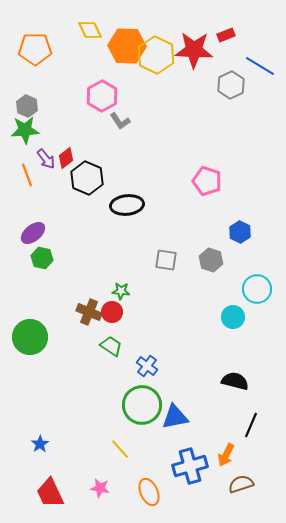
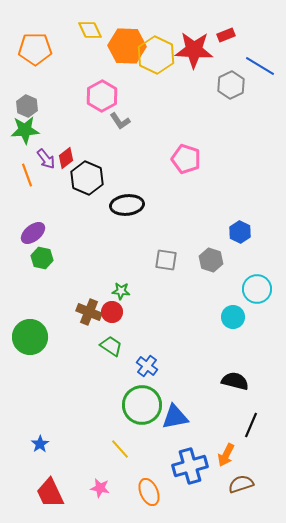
pink pentagon at (207, 181): moved 21 px left, 22 px up
